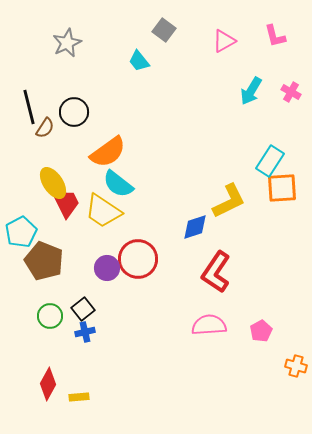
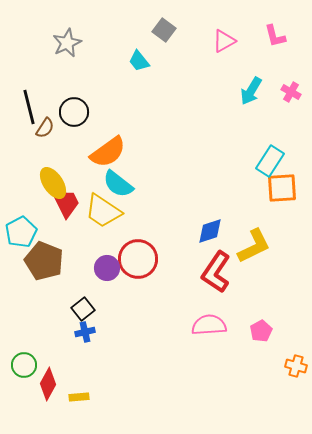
yellow L-shape: moved 25 px right, 45 px down
blue diamond: moved 15 px right, 4 px down
green circle: moved 26 px left, 49 px down
